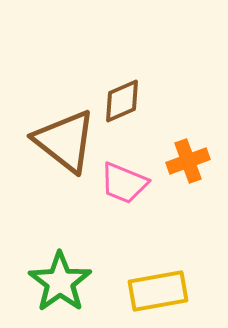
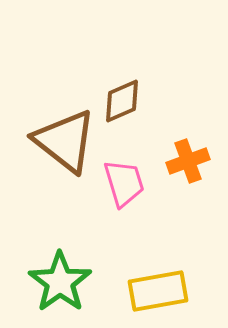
pink trapezoid: rotated 129 degrees counterclockwise
